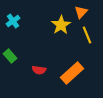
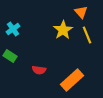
orange triangle: rotated 24 degrees counterclockwise
cyan cross: moved 8 px down
yellow star: moved 2 px right, 5 px down
green rectangle: rotated 16 degrees counterclockwise
orange rectangle: moved 7 px down
